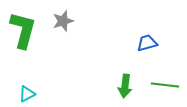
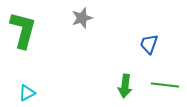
gray star: moved 19 px right, 3 px up
blue trapezoid: moved 2 px right, 1 px down; rotated 55 degrees counterclockwise
cyan triangle: moved 1 px up
